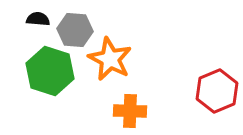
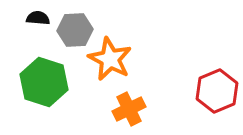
black semicircle: moved 1 px up
gray hexagon: rotated 8 degrees counterclockwise
green hexagon: moved 6 px left, 11 px down
orange cross: moved 1 px left, 2 px up; rotated 28 degrees counterclockwise
